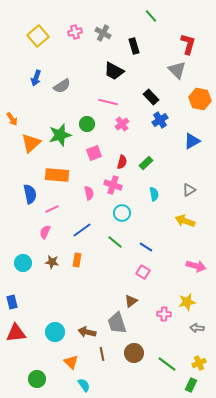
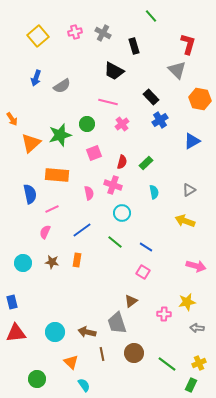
cyan semicircle at (154, 194): moved 2 px up
